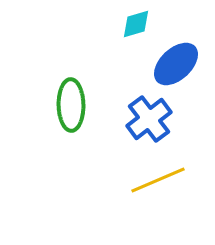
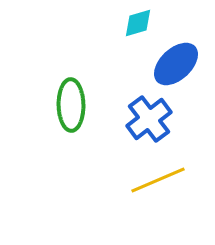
cyan diamond: moved 2 px right, 1 px up
